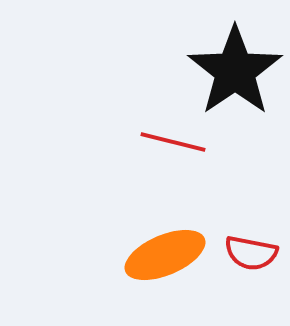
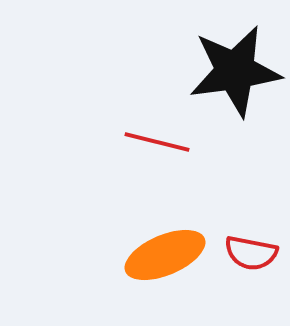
black star: rotated 26 degrees clockwise
red line: moved 16 px left
